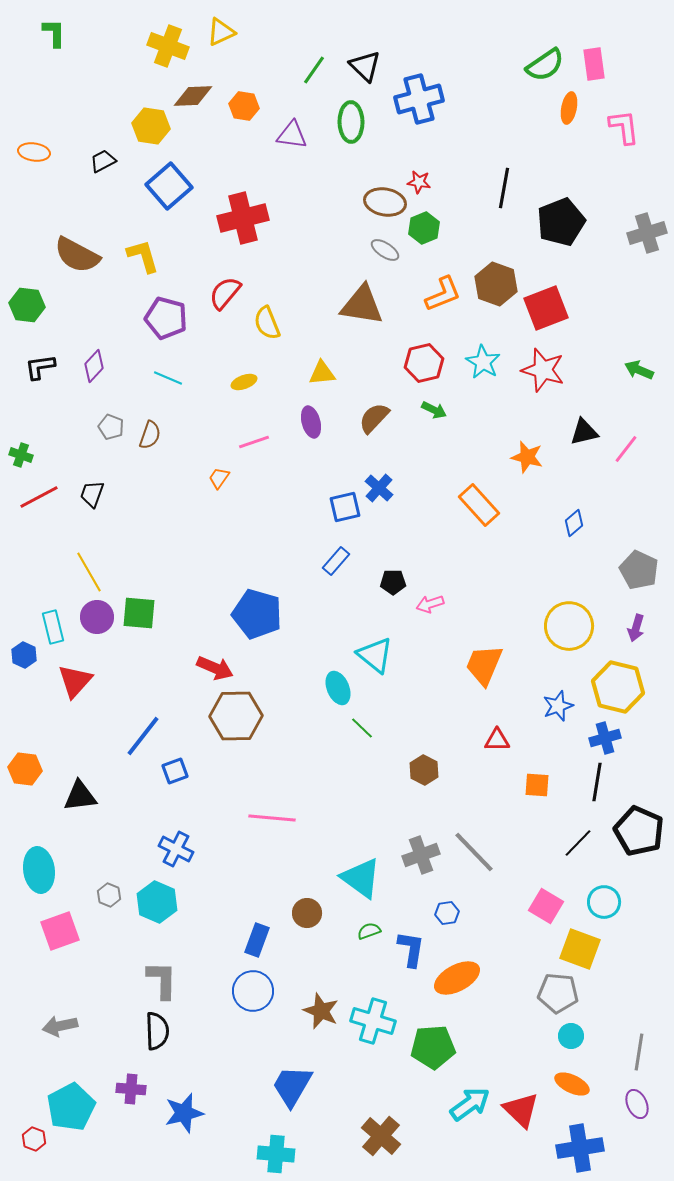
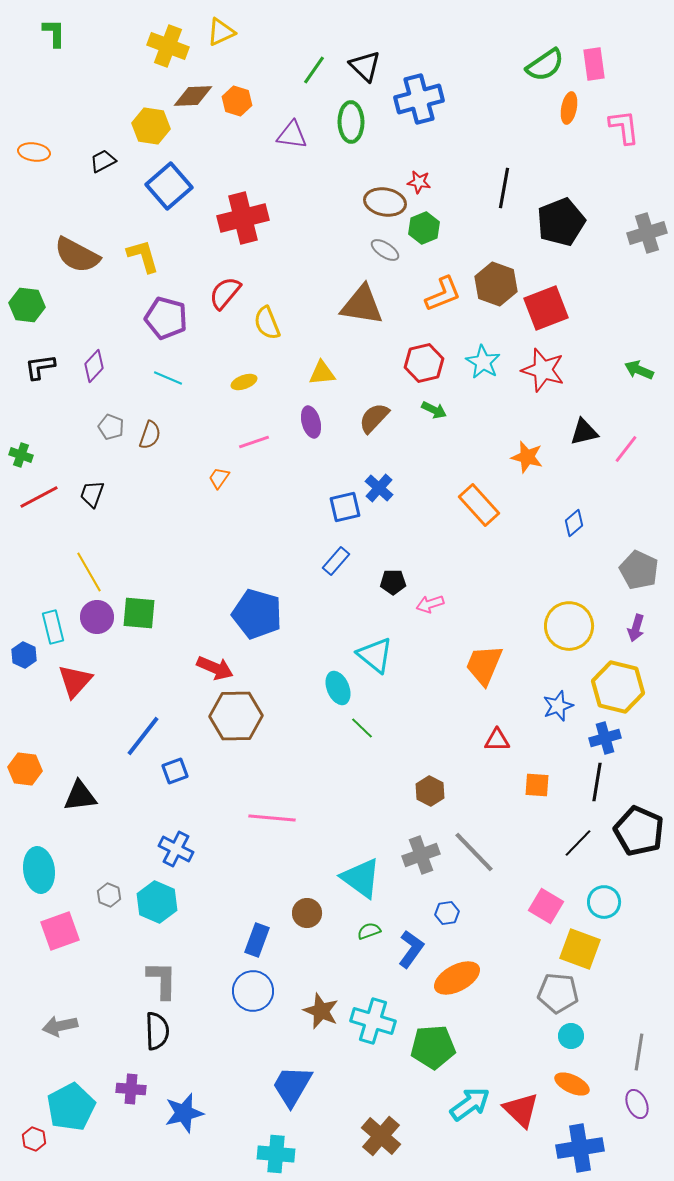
orange hexagon at (244, 106): moved 7 px left, 5 px up; rotated 8 degrees clockwise
brown hexagon at (424, 770): moved 6 px right, 21 px down
blue L-shape at (411, 949): rotated 27 degrees clockwise
